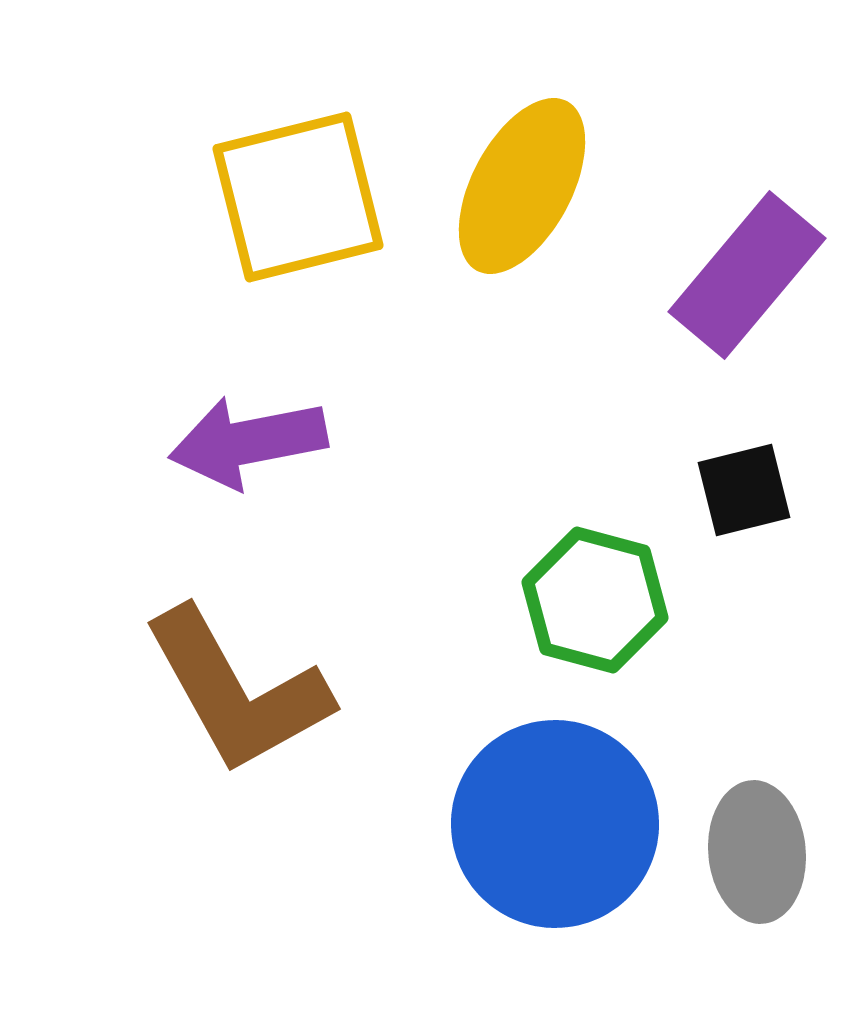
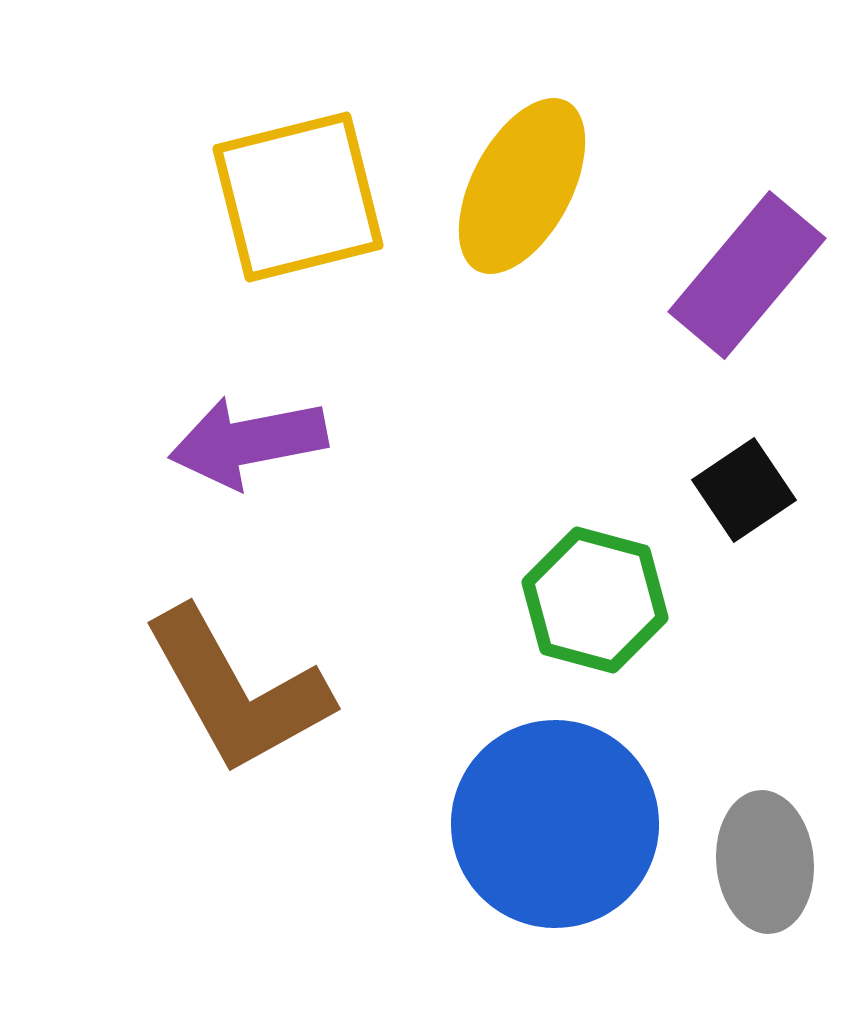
black square: rotated 20 degrees counterclockwise
gray ellipse: moved 8 px right, 10 px down
